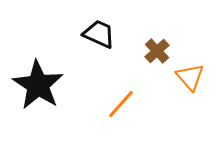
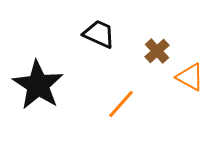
orange triangle: rotated 20 degrees counterclockwise
